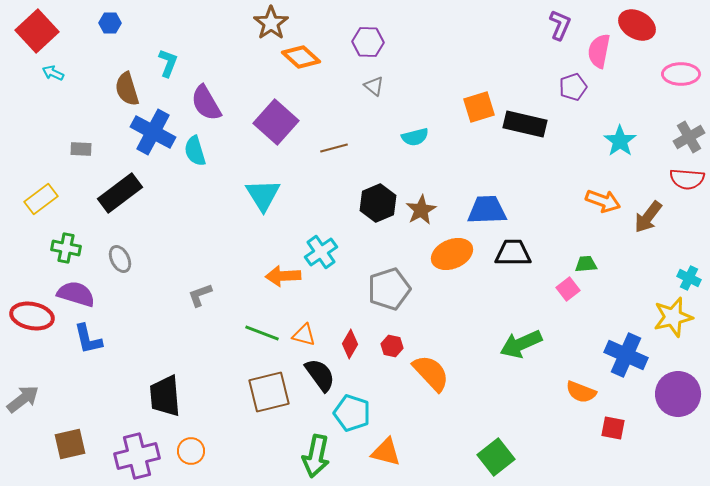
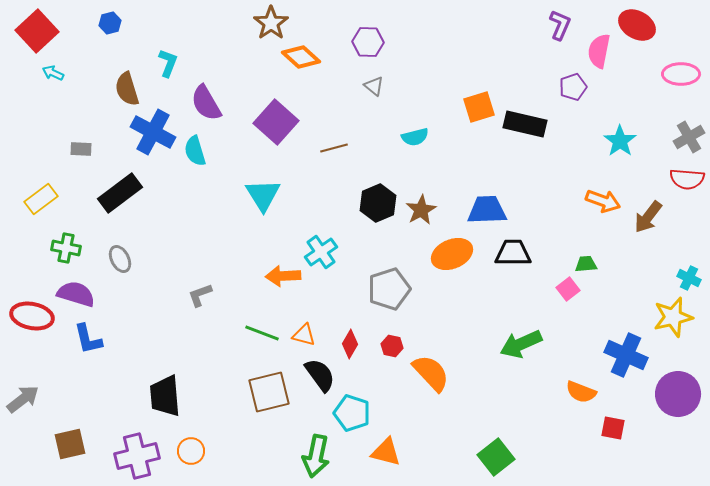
blue hexagon at (110, 23): rotated 15 degrees counterclockwise
